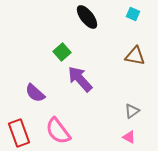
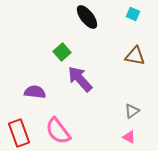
purple semicircle: moved 1 px up; rotated 145 degrees clockwise
